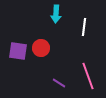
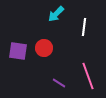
cyan arrow: rotated 42 degrees clockwise
red circle: moved 3 px right
